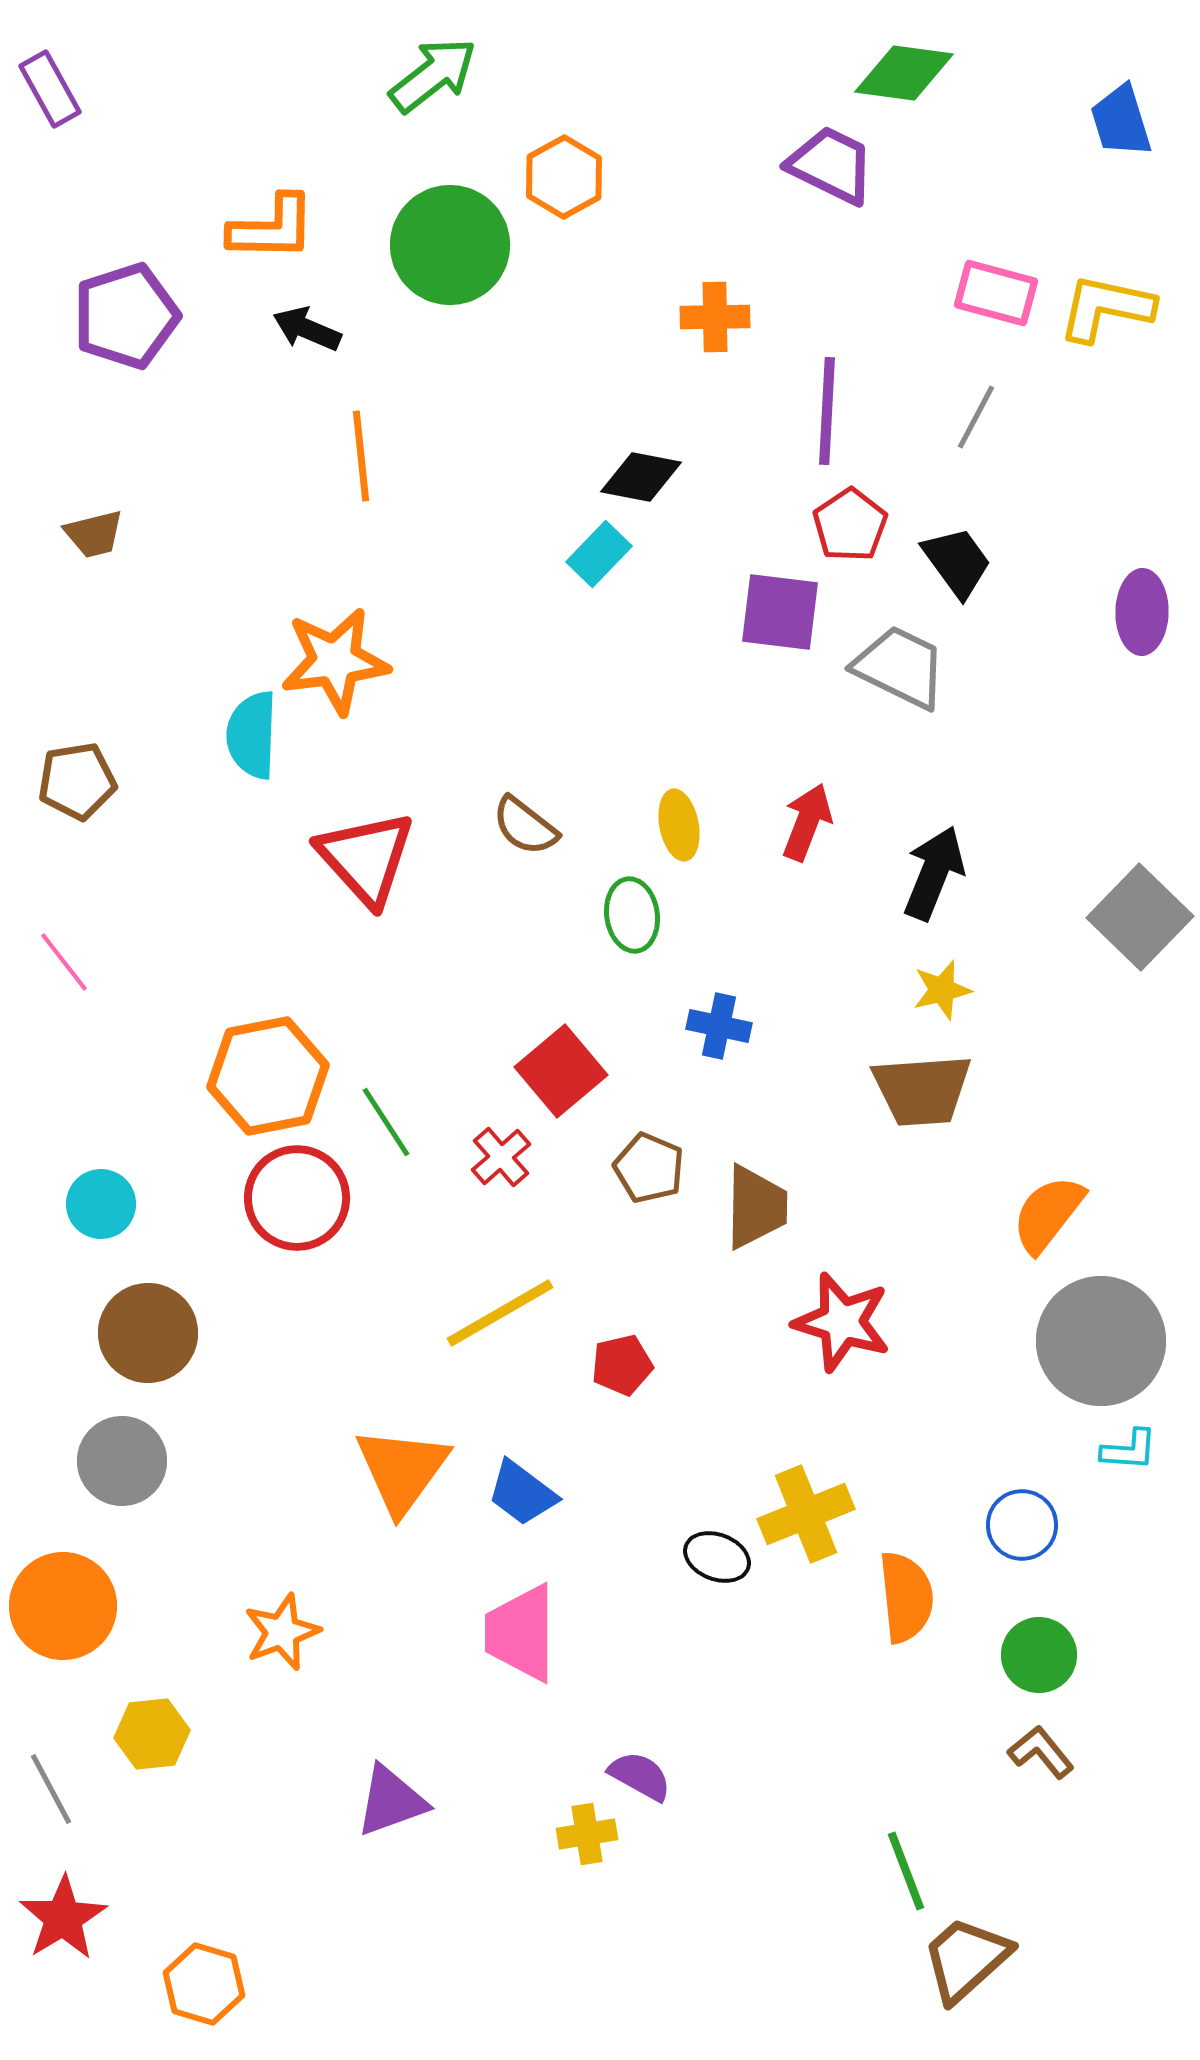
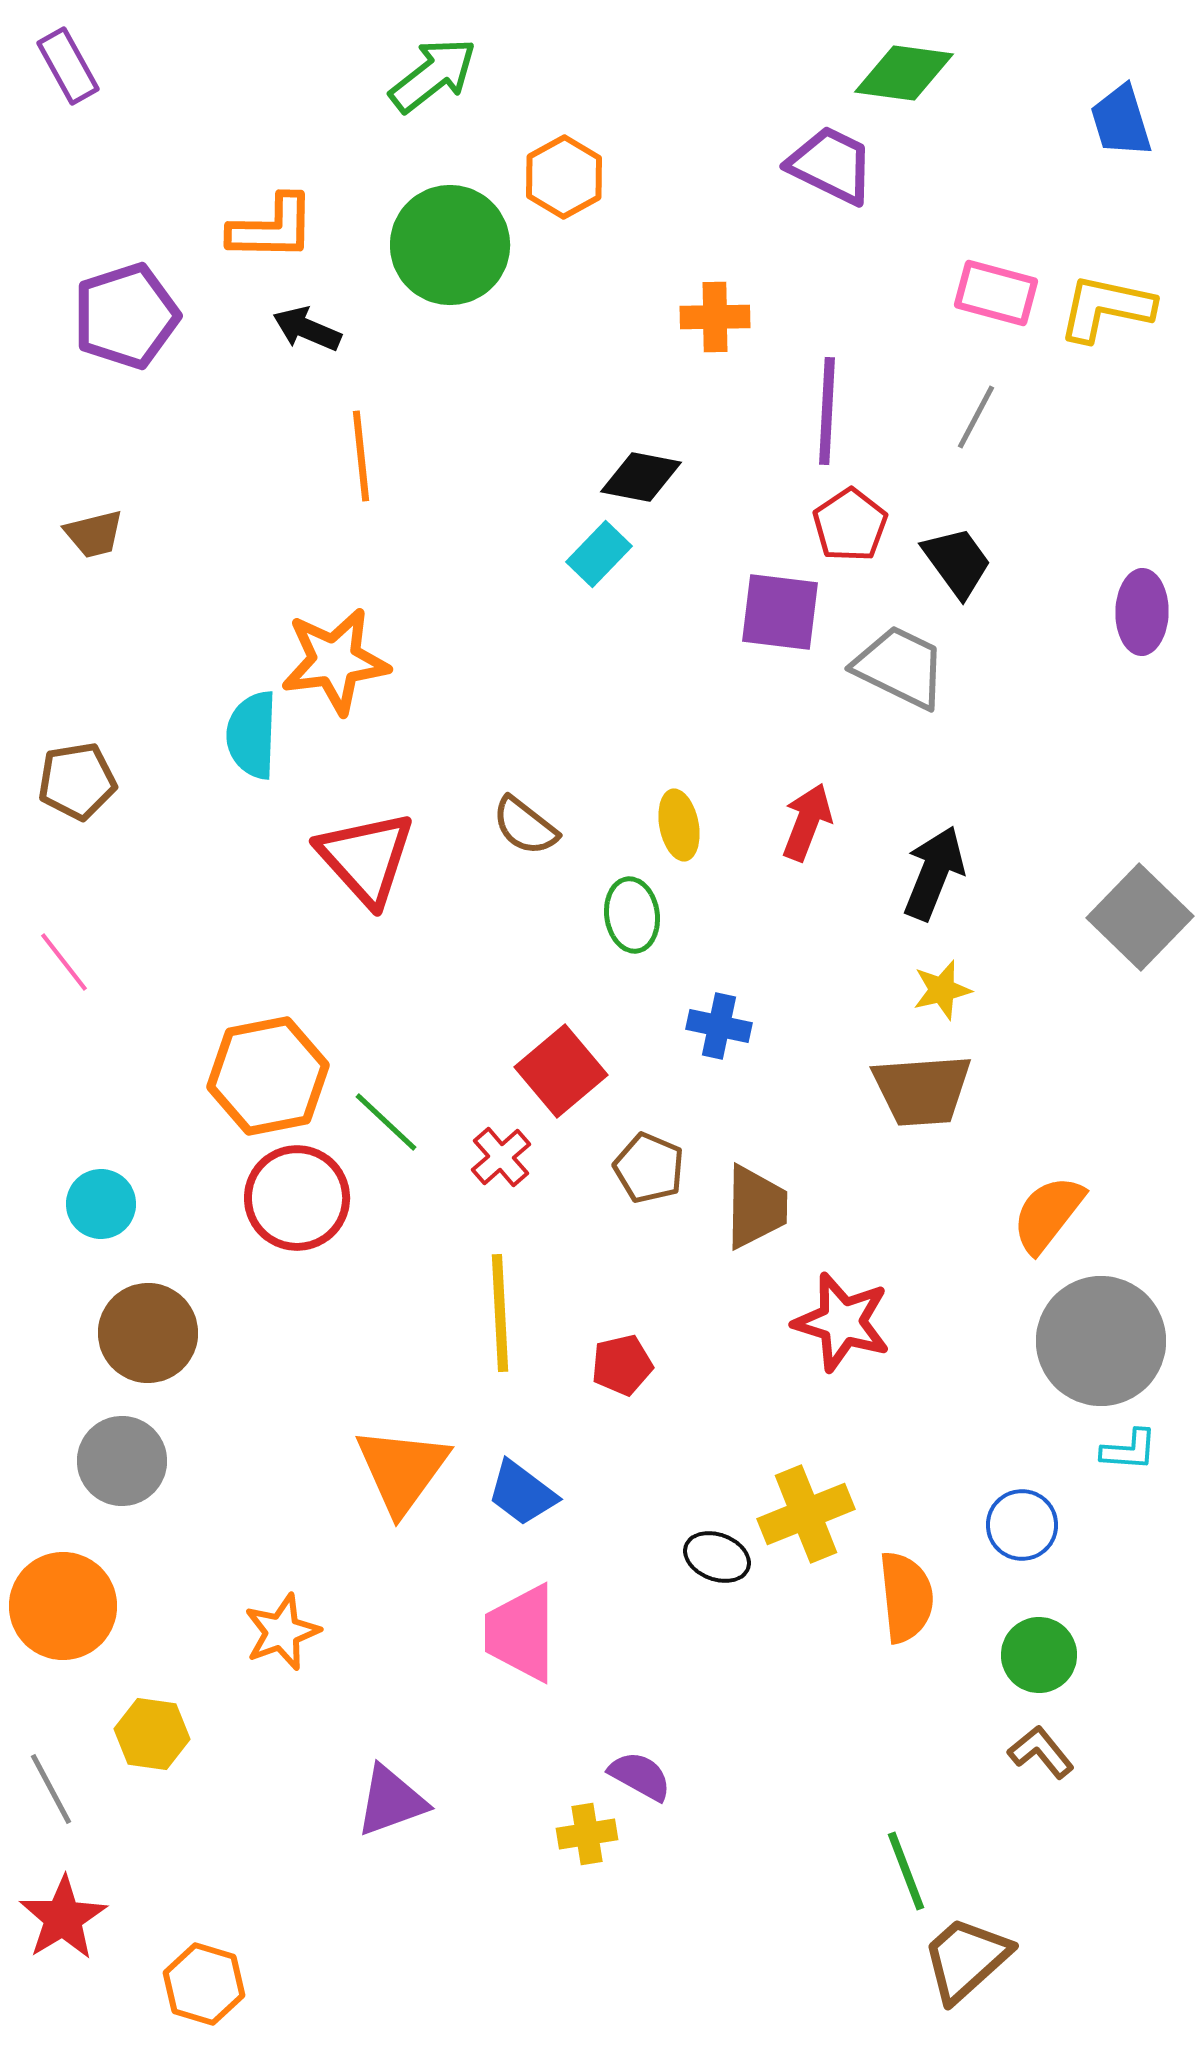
purple rectangle at (50, 89): moved 18 px right, 23 px up
green line at (386, 1122): rotated 14 degrees counterclockwise
yellow line at (500, 1313): rotated 63 degrees counterclockwise
yellow hexagon at (152, 1734): rotated 14 degrees clockwise
